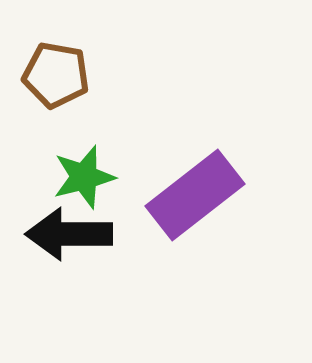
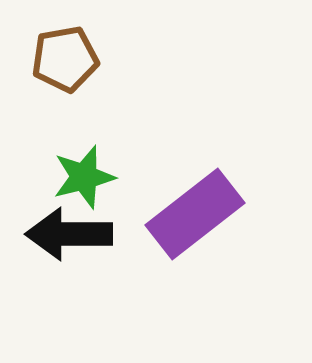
brown pentagon: moved 9 px right, 16 px up; rotated 20 degrees counterclockwise
purple rectangle: moved 19 px down
